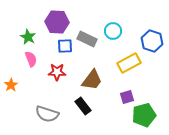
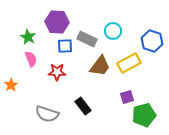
brown trapezoid: moved 8 px right, 14 px up
